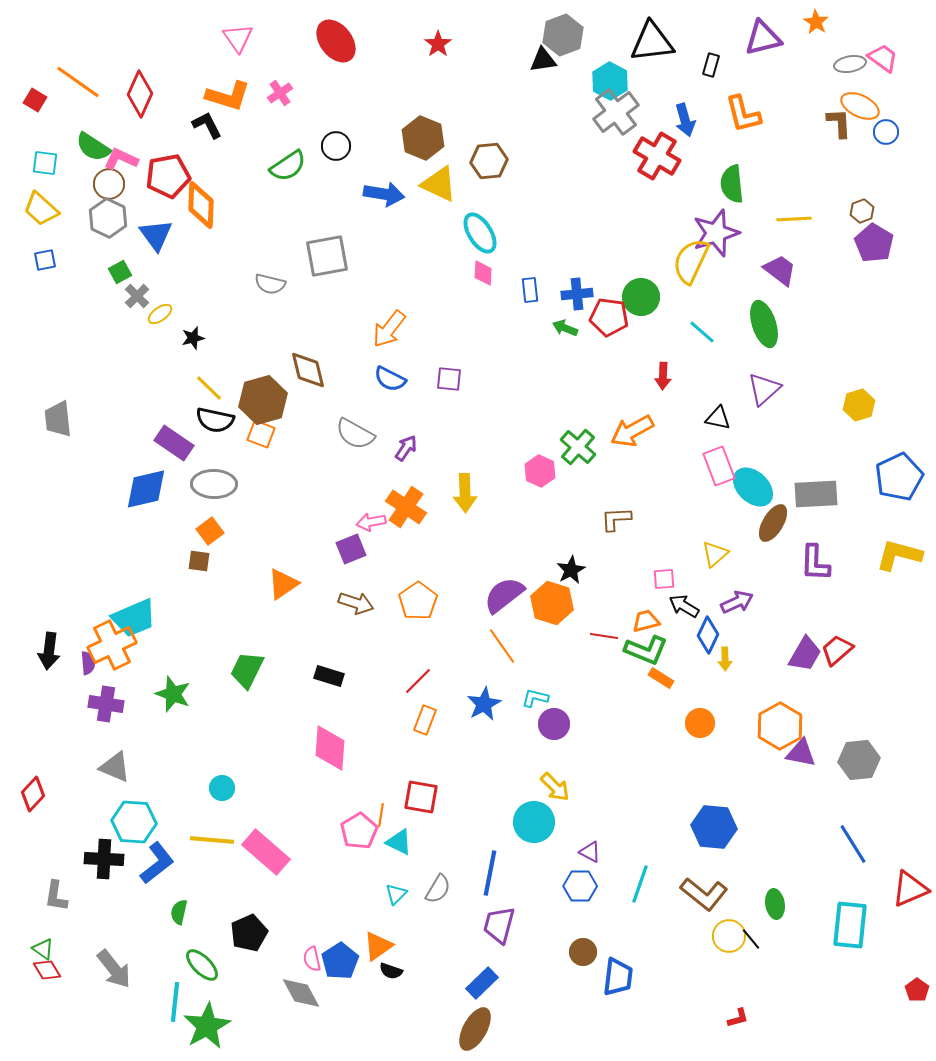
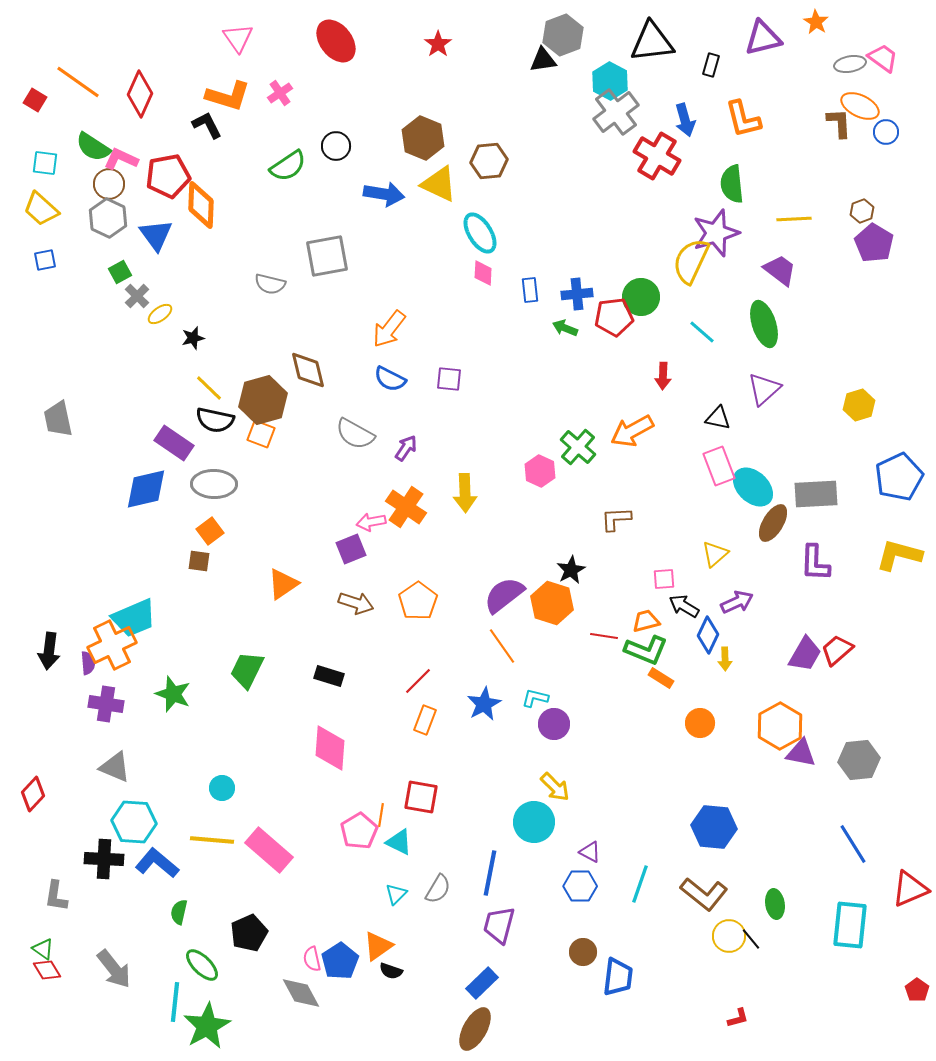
orange L-shape at (743, 114): moved 5 px down
red pentagon at (609, 317): moved 5 px right; rotated 15 degrees counterclockwise
gray trapezoid at (58, 419): rotated 6 degrees counterclockwise
pink rectangle at (266, 852): moved 3 px right, 2 px up
blue L-shape at (157, 863): rotated 102 degrees counterclockwise
